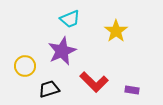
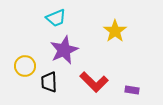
cyan trapezoid: moved 14 px left, 1 px up
yellow star: moved 1 px left
purple star: moved 2 px right, 1 px up
black trapezoid: moved 7 px up; rotated 75 degrees counterclockwise
